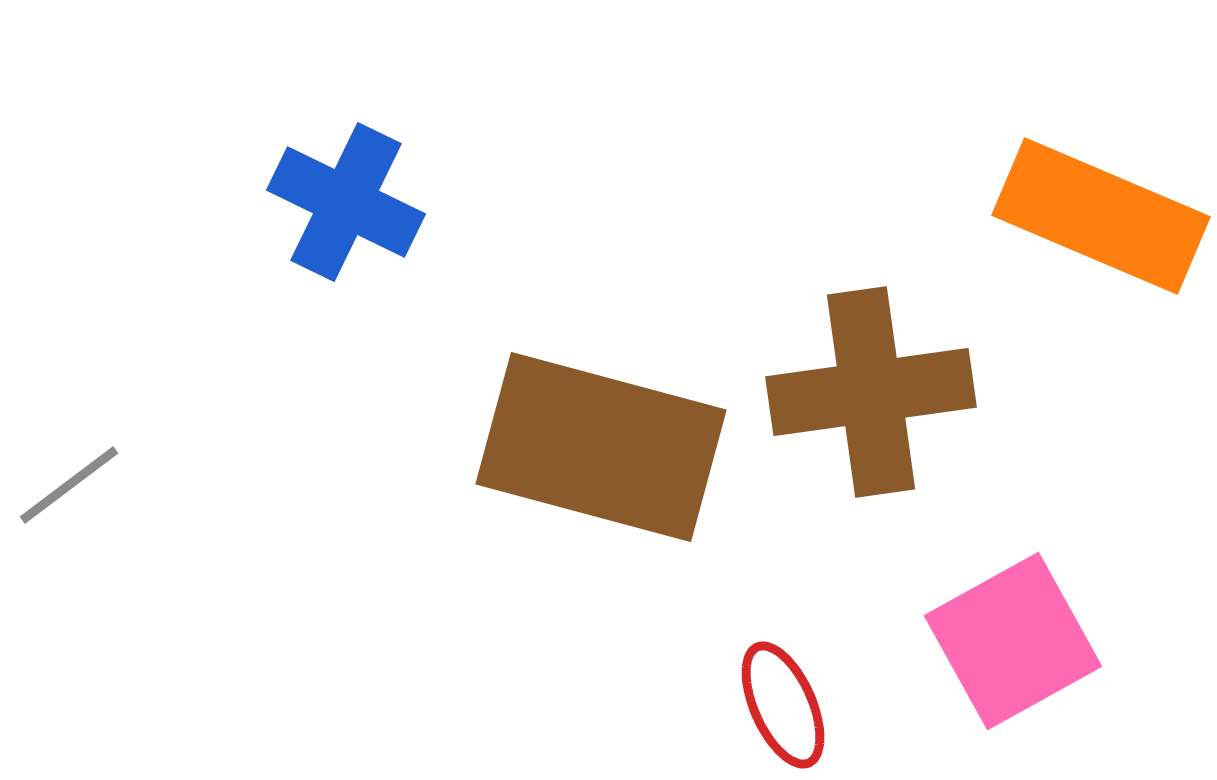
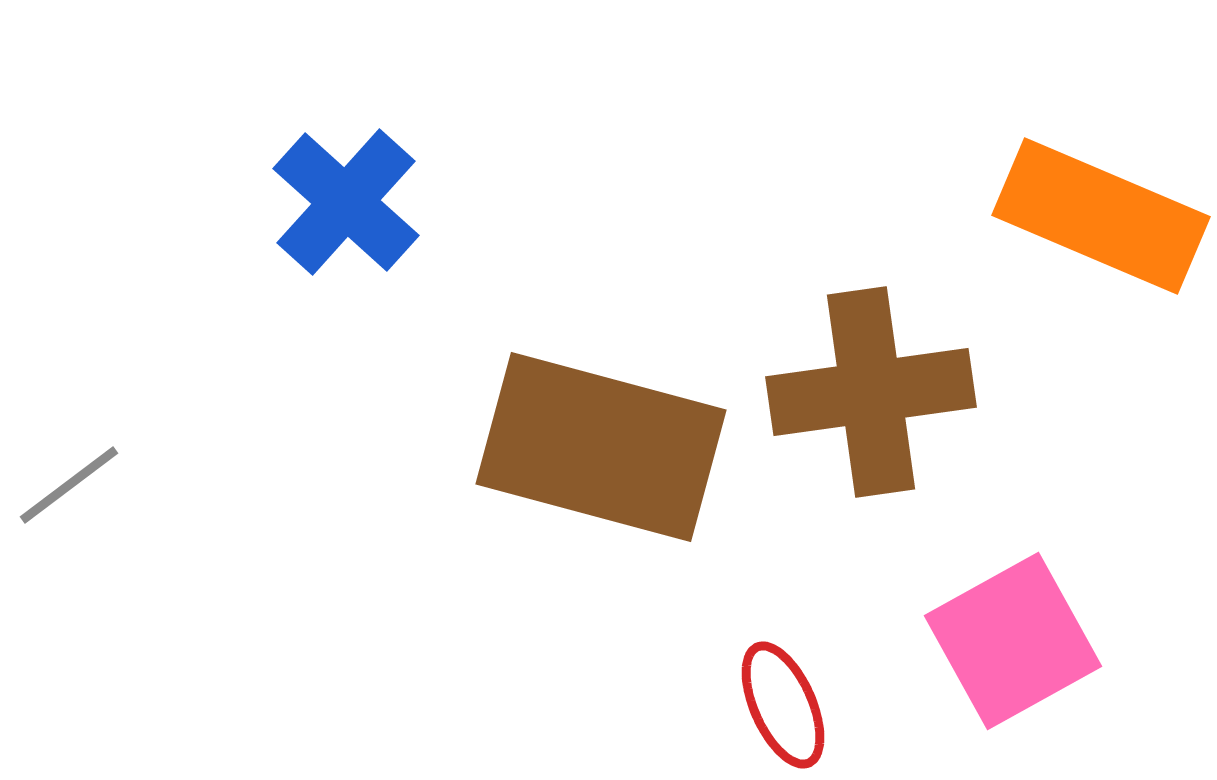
blue cross: rotated 16 degrees clockwise
